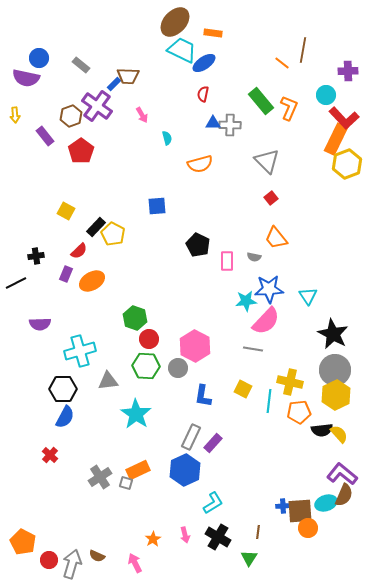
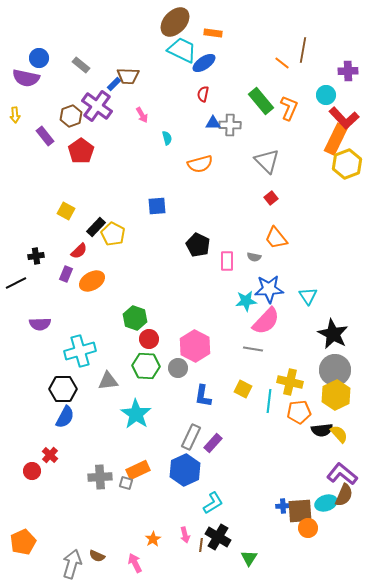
gray cross at (100, 477): rotated 30 degrees clockwise
brown line at (258, 532): moved 57 px left, 13 px down
orange pentagon at (23, 542): rotated 20 degrees clockwise
red circle at (49, 560): moved 17 px left, 89 px up
